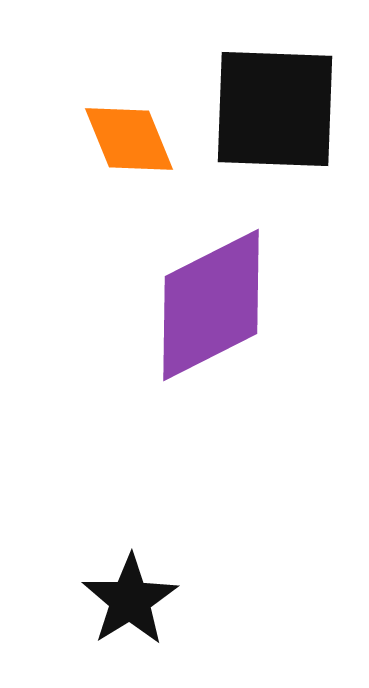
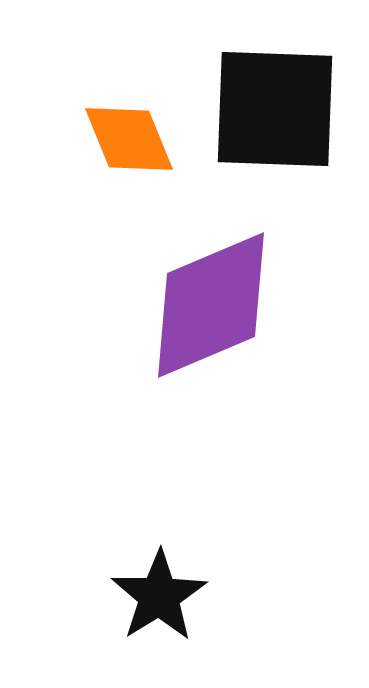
purple diamond: rotated 4 degrees clockwise
black star: moved 29 px right, 4 px up
